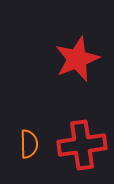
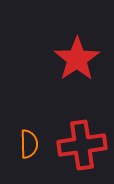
red star: rotated 12 degrees counterclockwise
